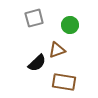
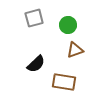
green circle: moved 2 px left
brown triangle: moved 18 px right
black semicircle: moved 1 px left, 1 px down
